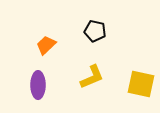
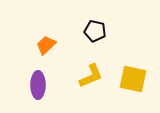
yellow L-shape: moved 1 px left, 1 px up
yellow square: moved 8 px left, 5 px up
